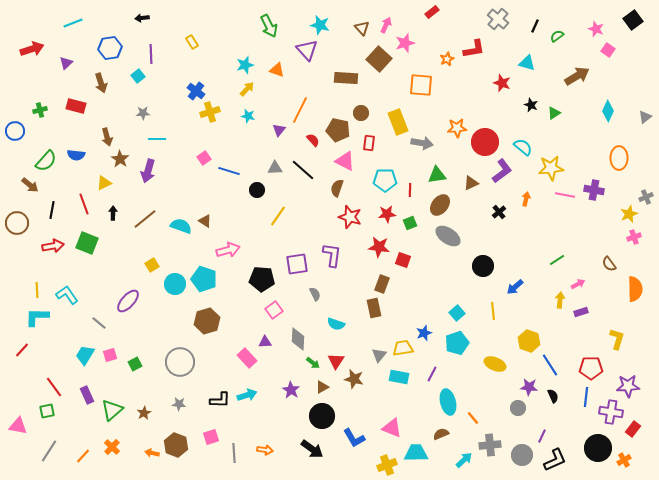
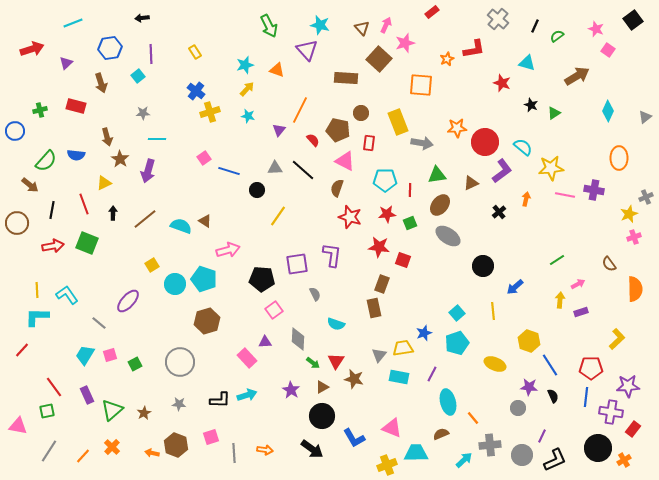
yellow rectangle at (192, 42): moved 3 px right, 10 px down
yellow L-shape at (617, 339): rotated 30 degrees clockwise
